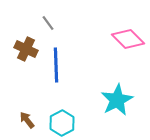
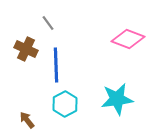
pink diamond: rotated 24 degrees counterclockwise
cyan star: moved 1 px up; rotated 20 degrees clockwise
cyan hexagon: moved 3 px right, 19 px up
